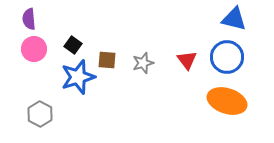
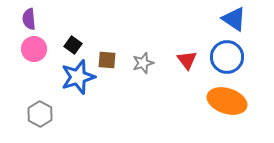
blue triangle: rotated 20 degrees clockwise
